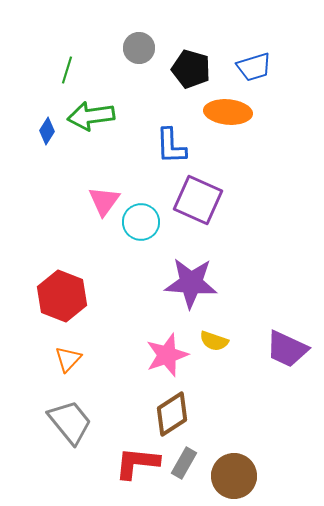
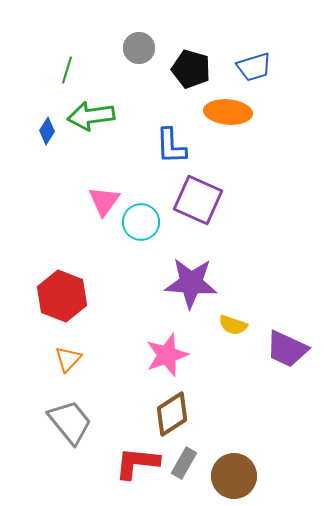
yellow semicircle: moved 19 px right, 16 px up
